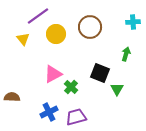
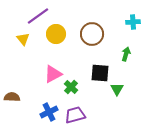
brown circle: moved 2 px right, 7 px down
black square: rotated 18 degrees counterclockwise
purple trapezoid: moved 1 px left, 2 px up
